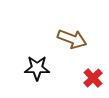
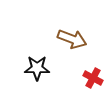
red cross: rotated 18 degrees counterclockwise
